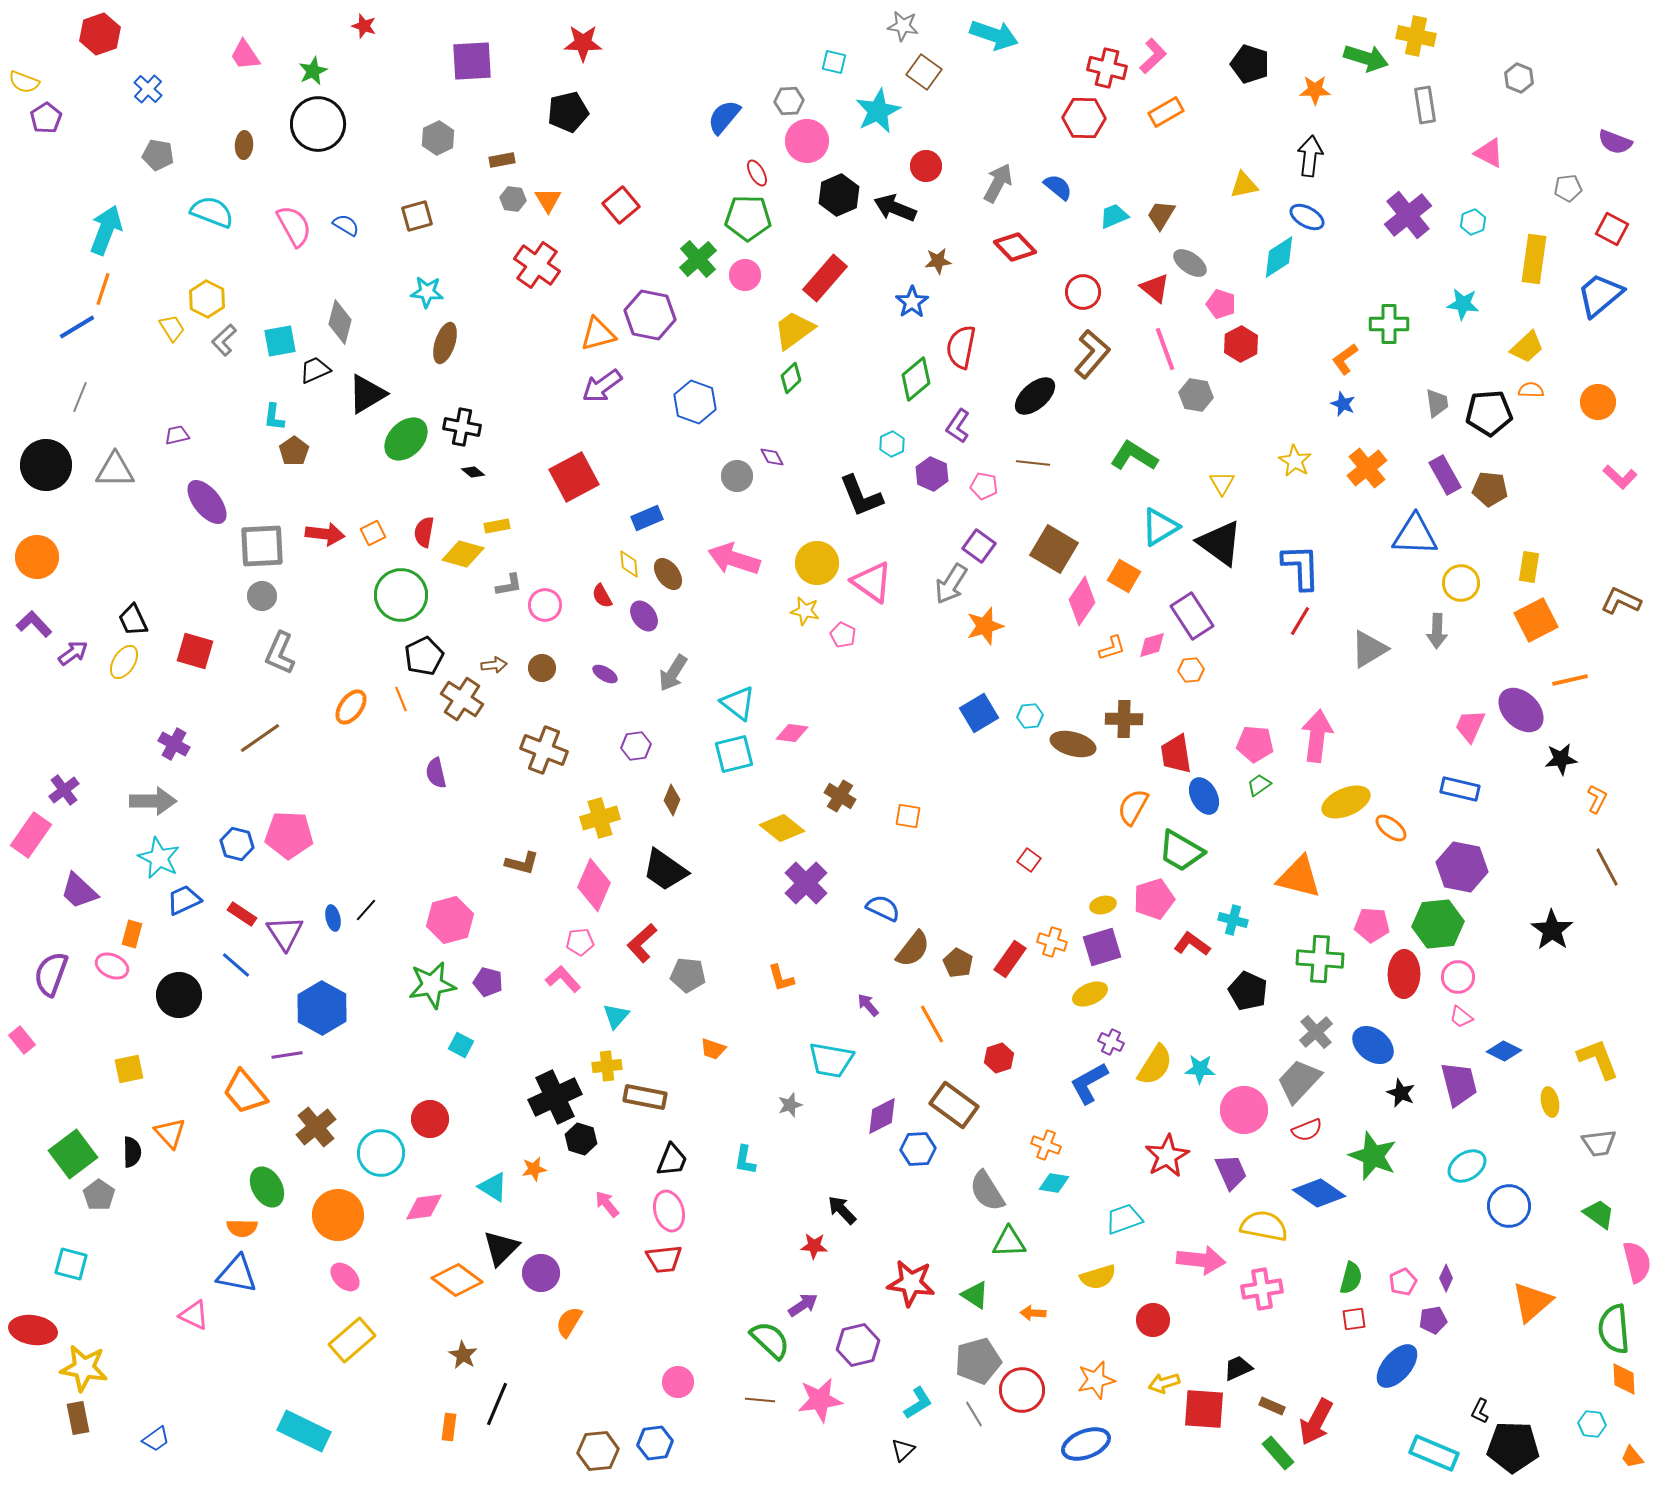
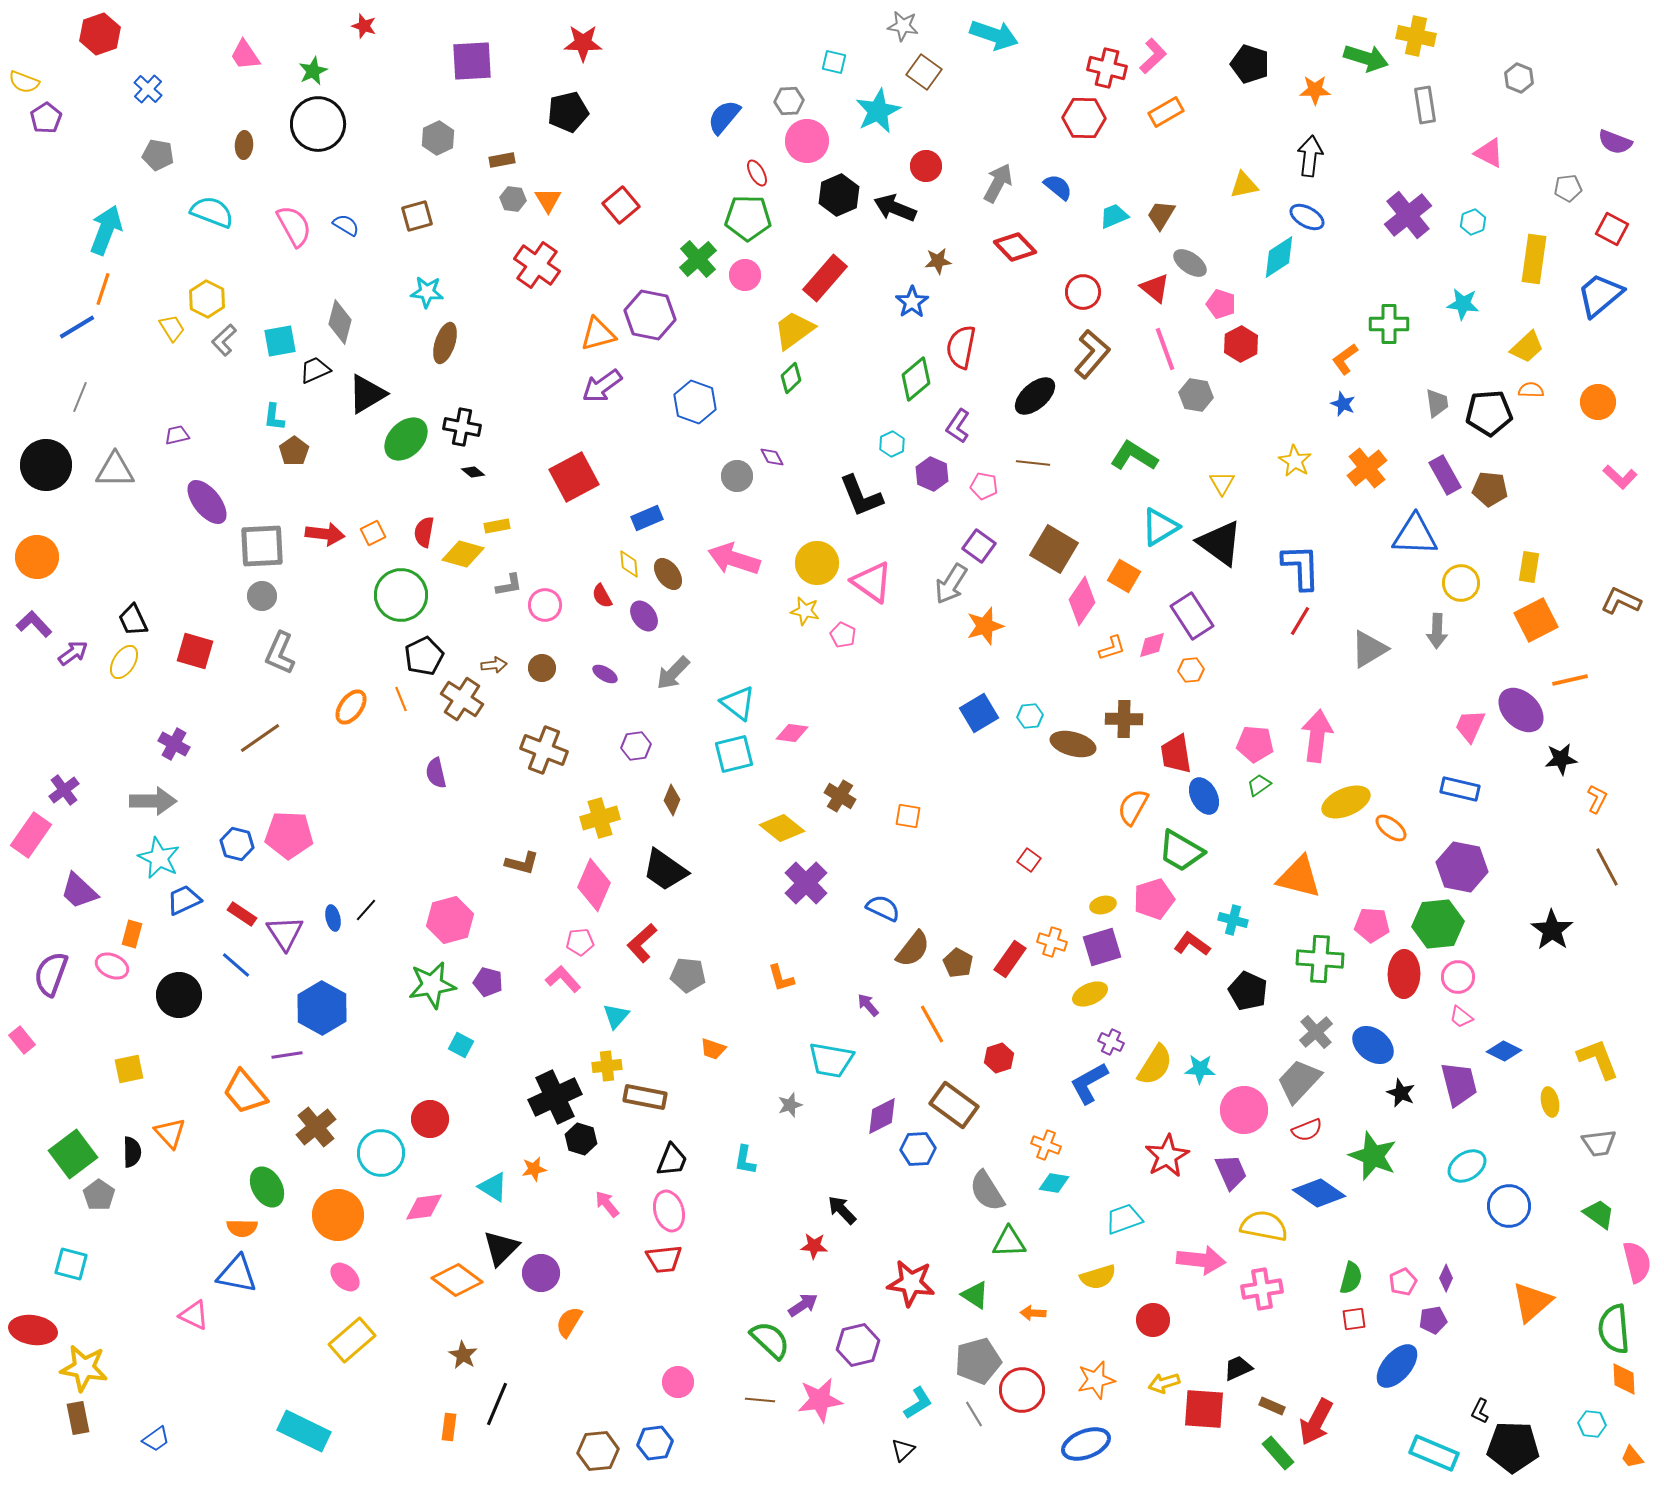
gray arrow at (673, 673): rotated 12 degrees clockwise
